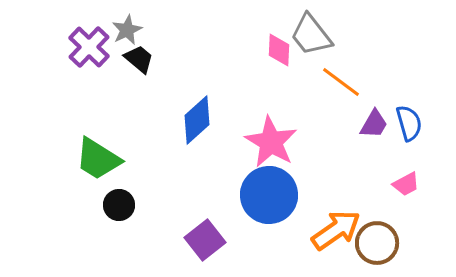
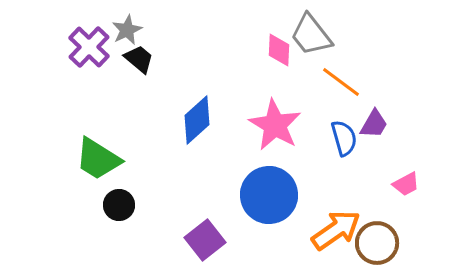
blue semicircle: moved 65 px left, 15 px down
pink star: moved 4 px right, 17 px up
